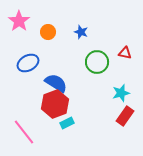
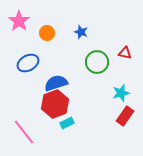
orange circle: moved 1 px left, 1 px down
blue semicircle: rotated 50 degrees counterclockwise
